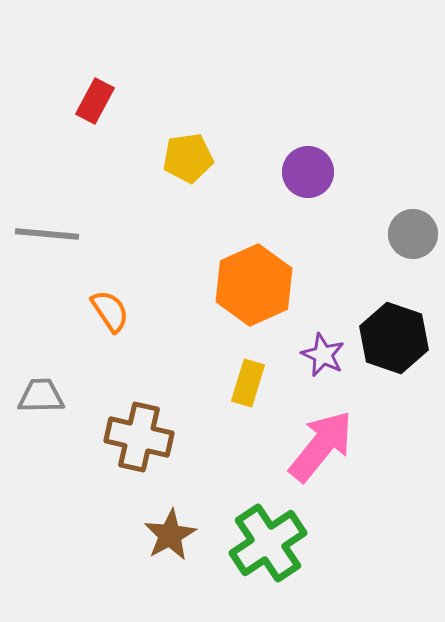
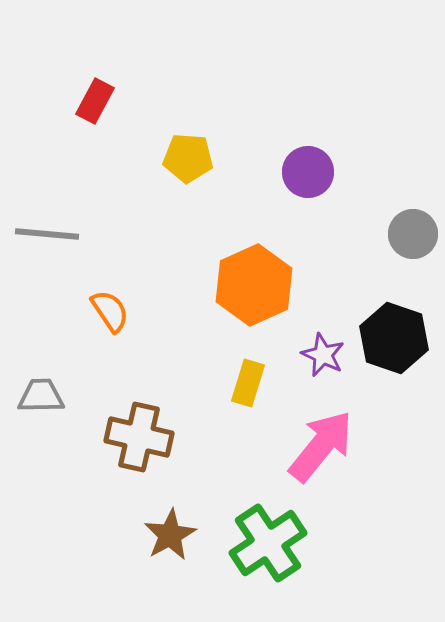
yellow pentagon: rotated 12 degrees clockwise
